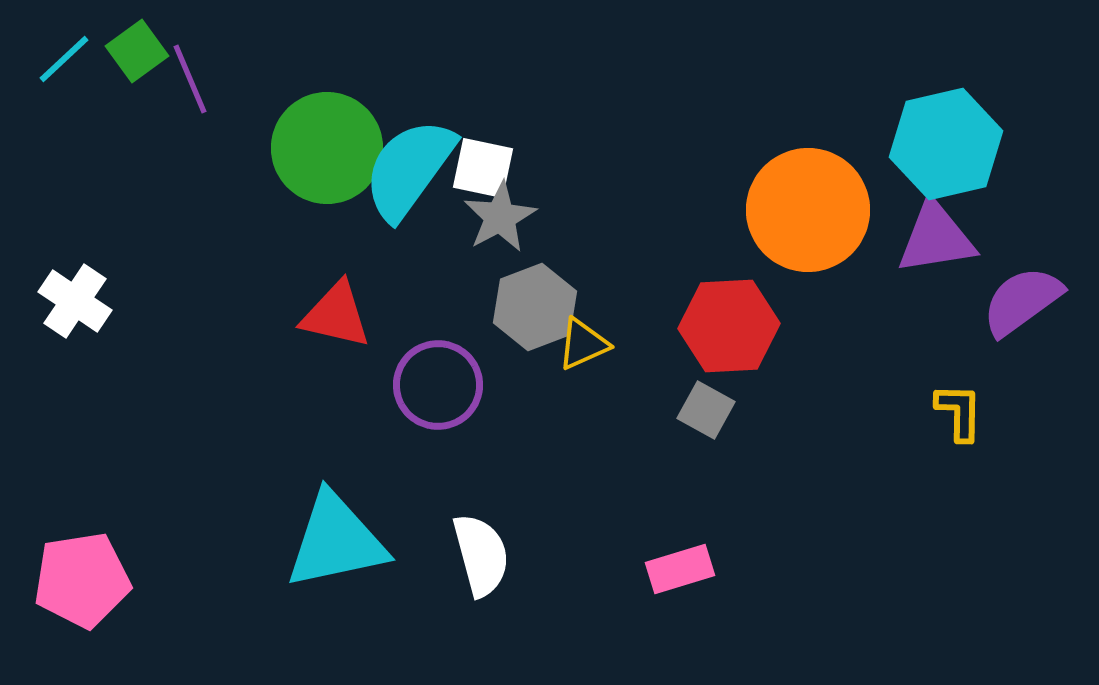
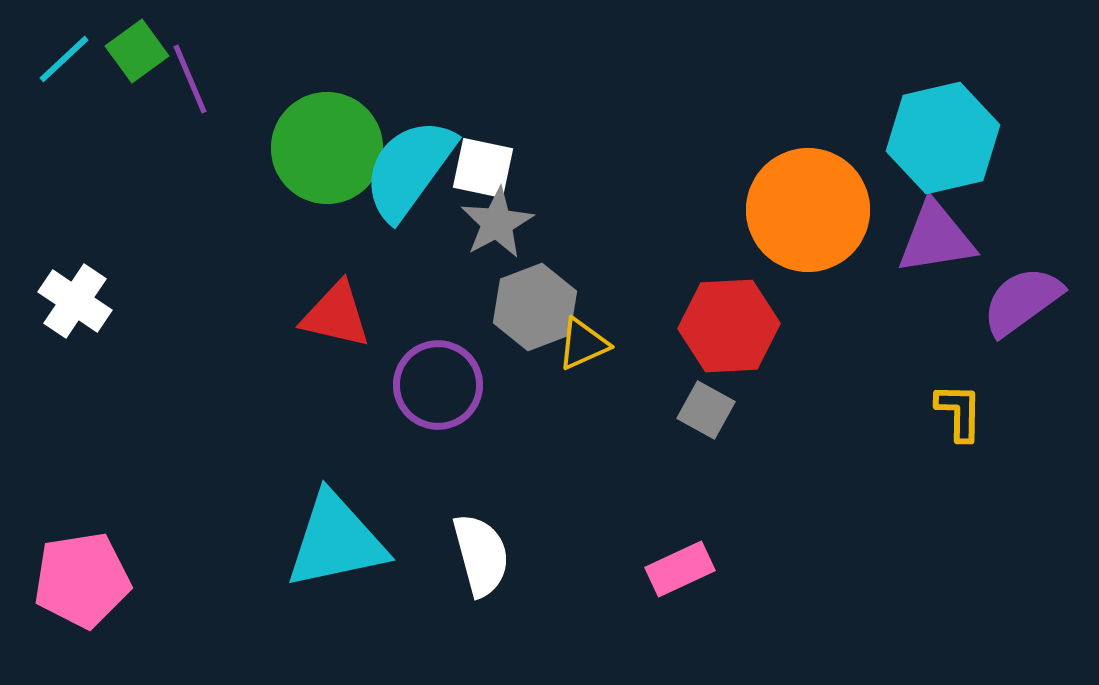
cyan hexagon: moved 3 px left, 6 px up
gray star: moved 3 px left, 6 px down
pink rectangle: rotated 8 degrees counterclockwise
